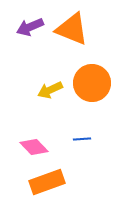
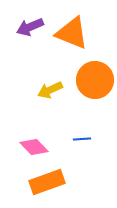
orange triangle: moved 4 px down
orange circle: moved 3 px right, 3 px up
